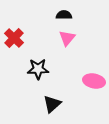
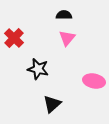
black star: rotated 15 degrees clockwise
